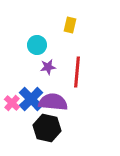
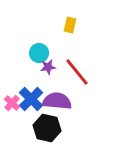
cyan circle: moved 2 px right, 8 px down
red line: rotated 44 degrees counterclockwise
purple semicircle: moved 4 px right, 1 px up
